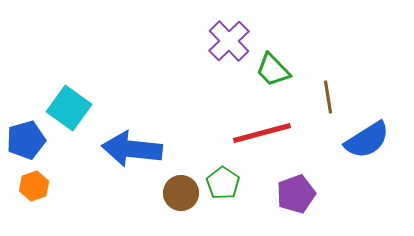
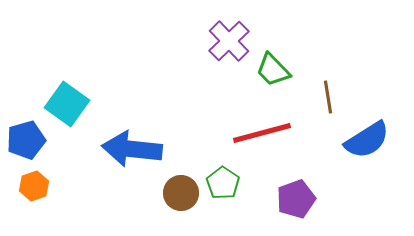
cyan square: moved 2 px left, 4 px up
purple pentagon: moved 5 px down
